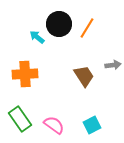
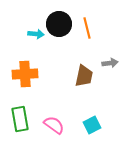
orange line: rotated 45 degrees counterclockwise
cyan arrow: moved 1 px left, 3 px up; rotated 147 degrees clockwise
gray arrow: moved 3 px left, 2 px up
brown trapezoid: rotated 45 degrees clockwise
green rectangle: rotated 25 degrees clockwise
